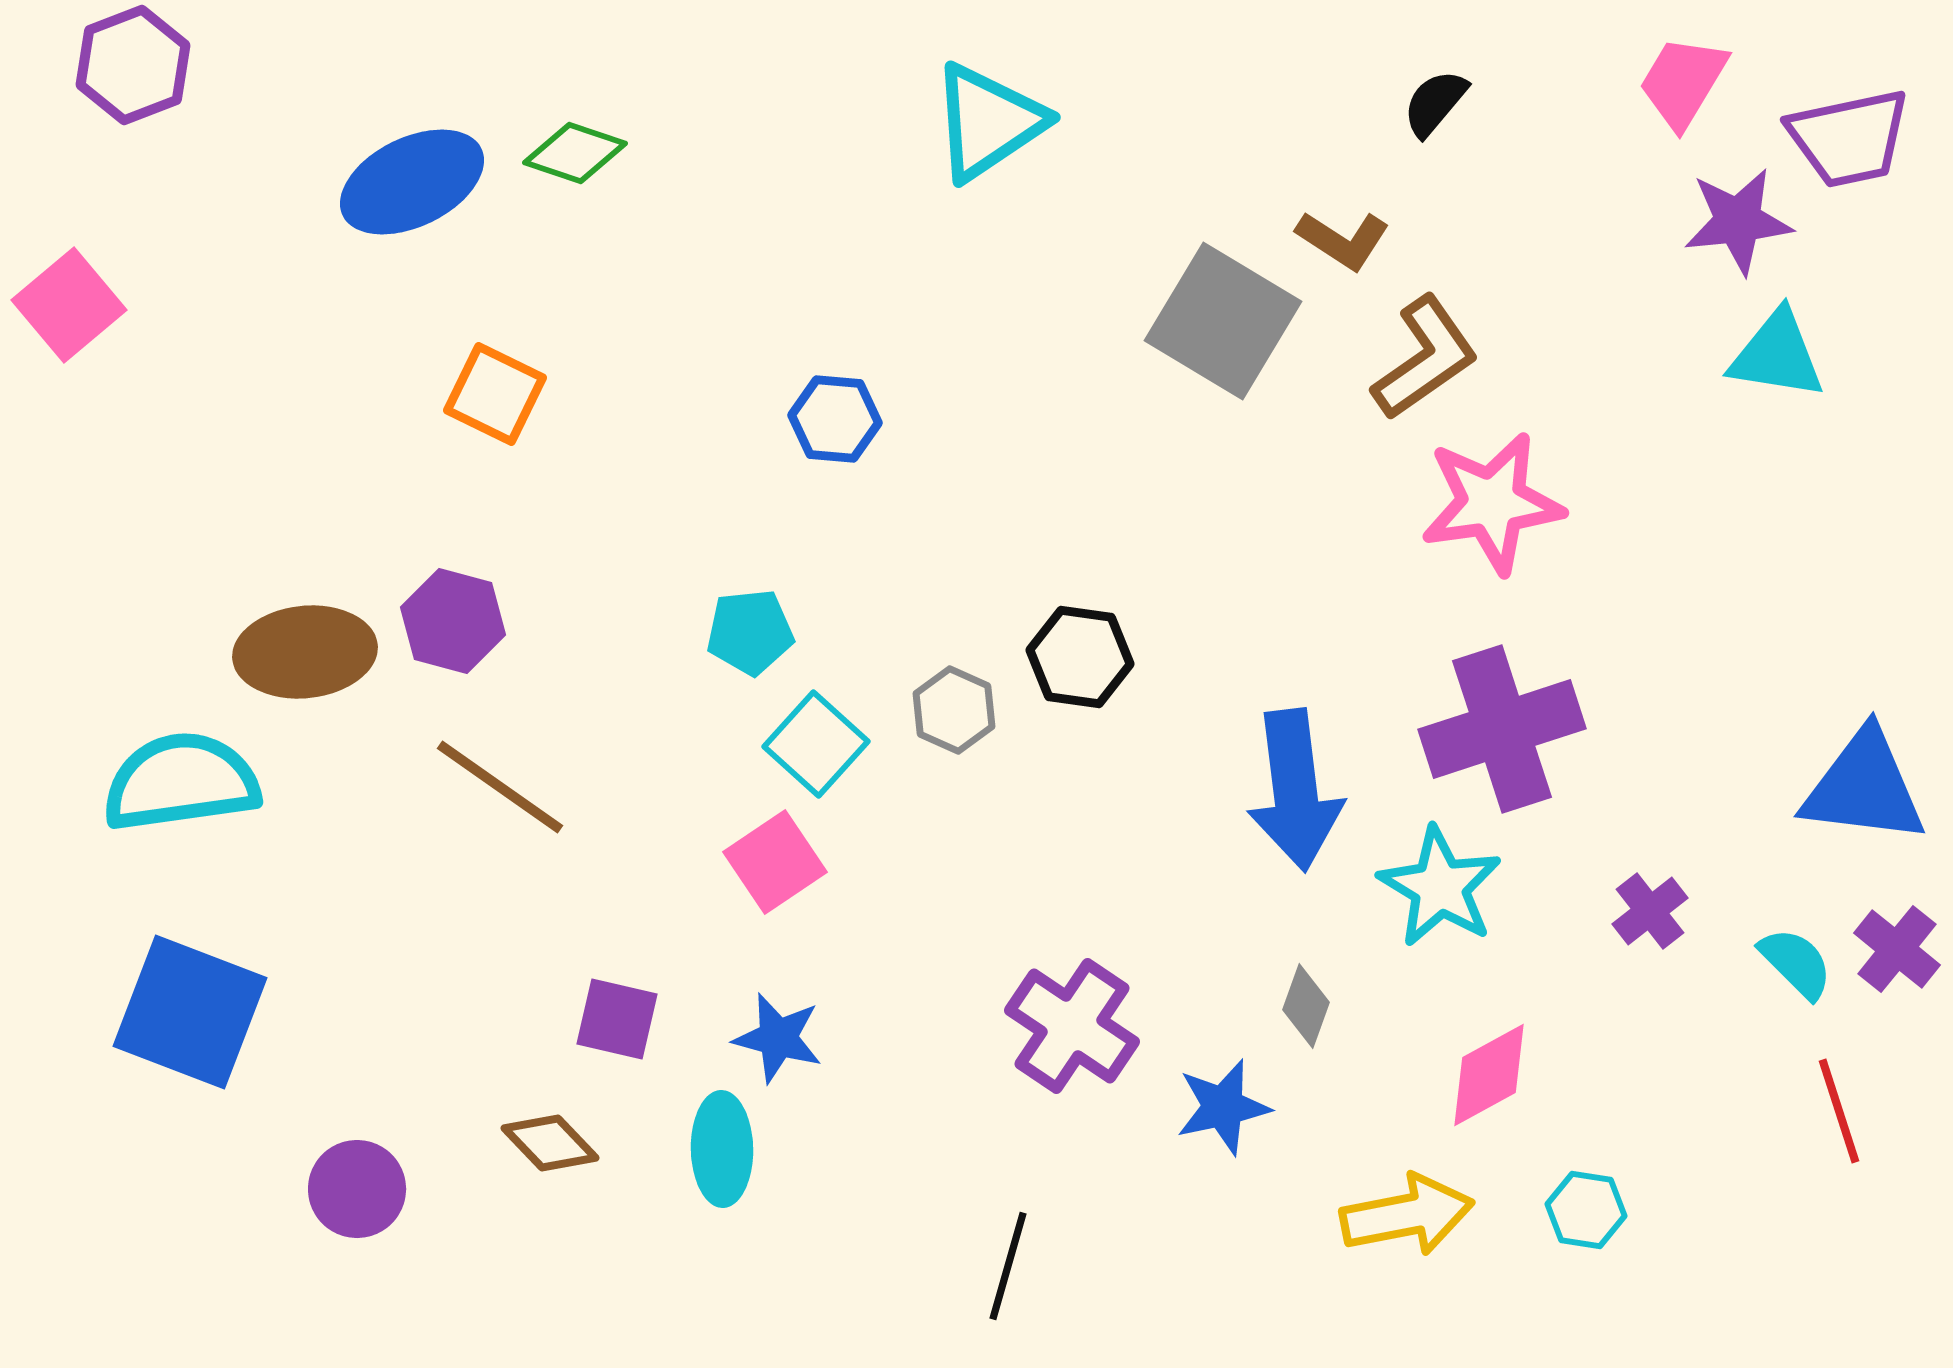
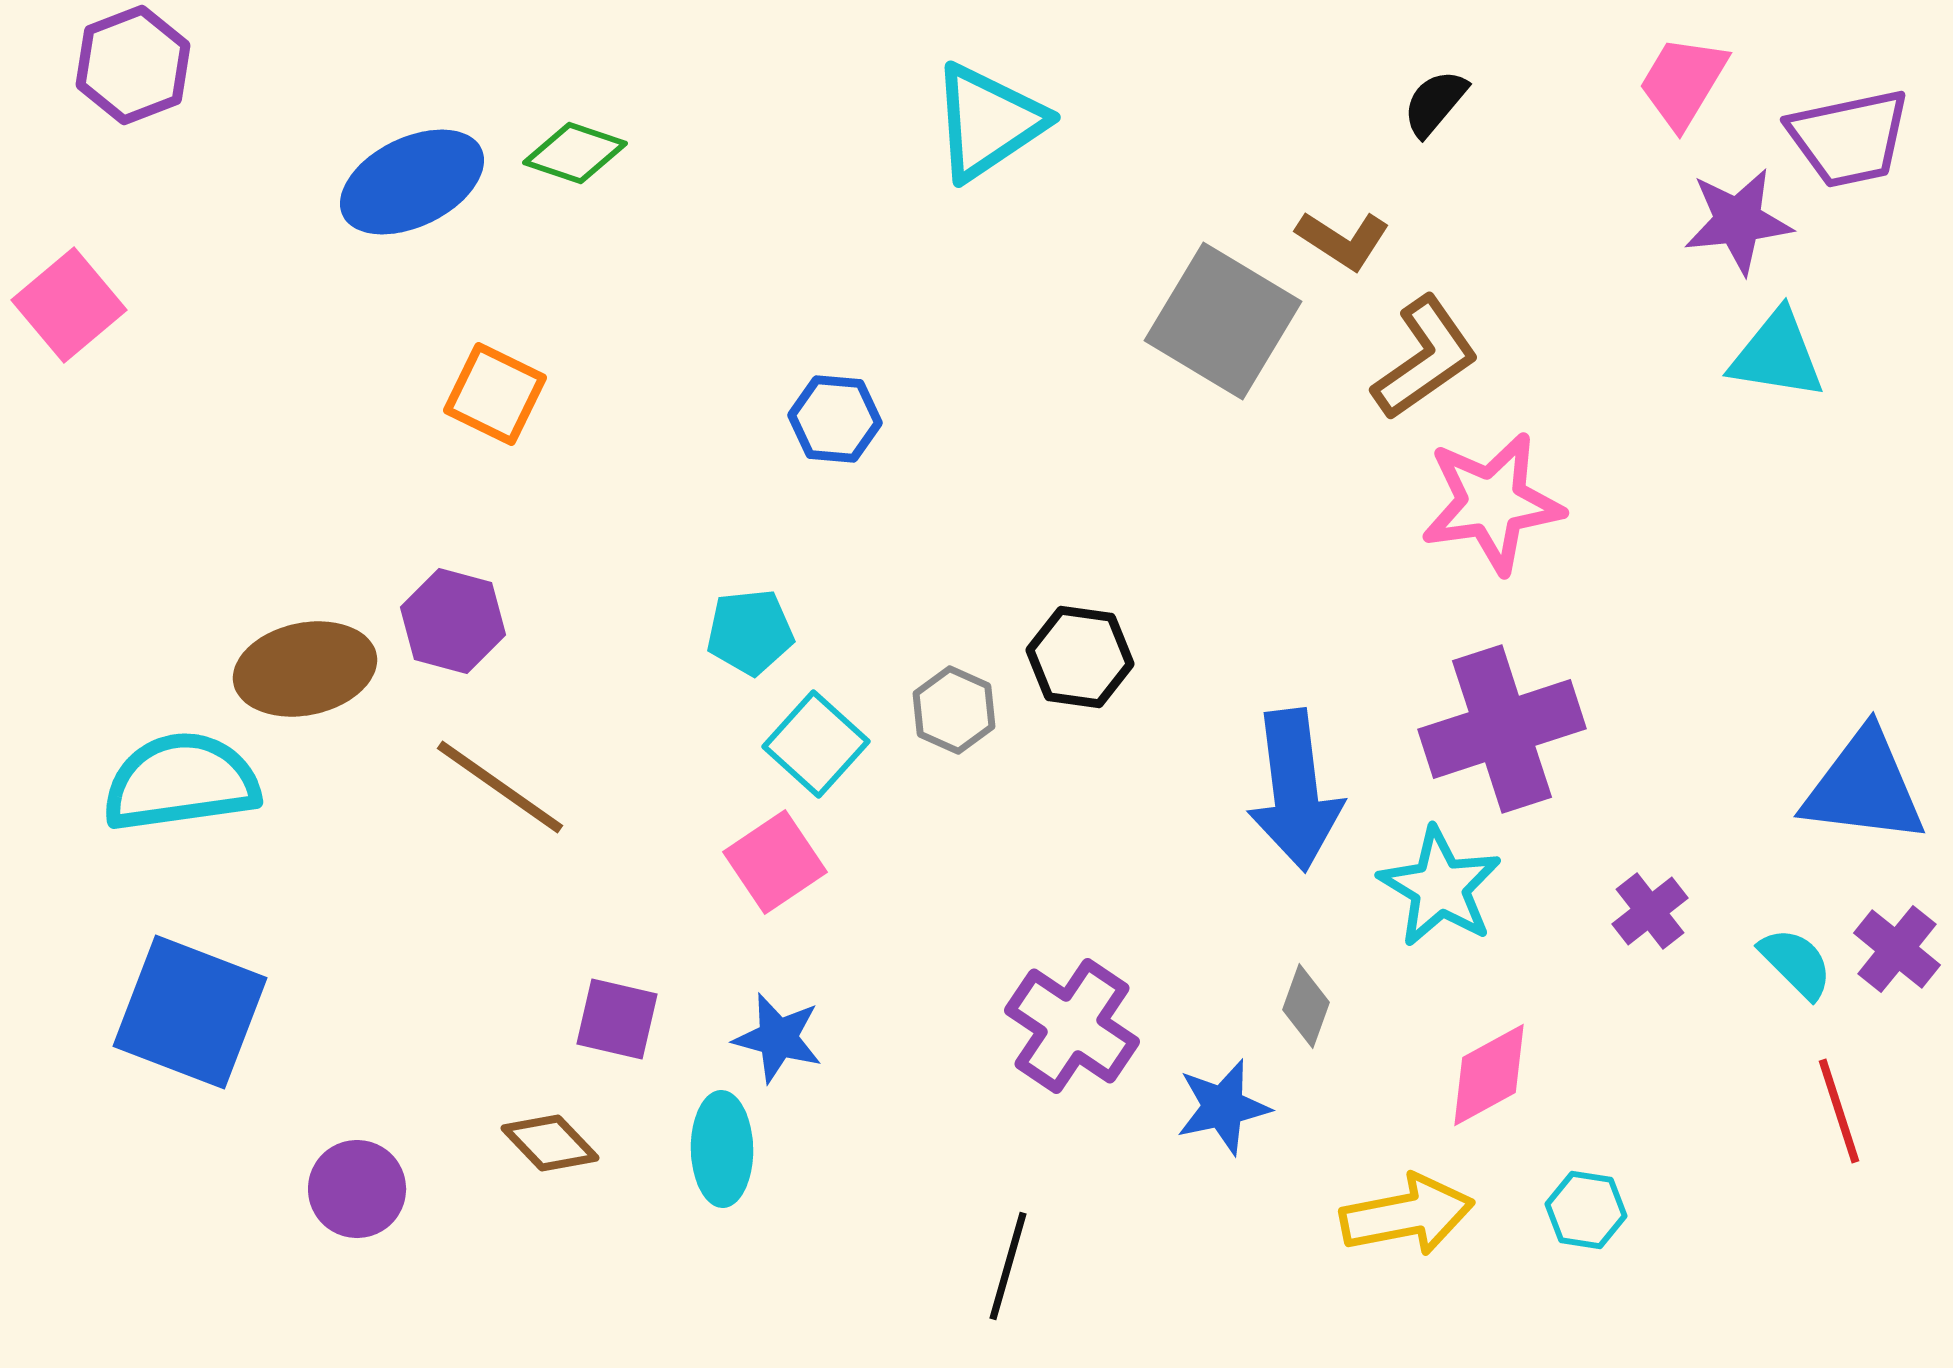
brown ellipse at (305, 652): moved 17 px down; rotated 6 degrees counterclockwise
